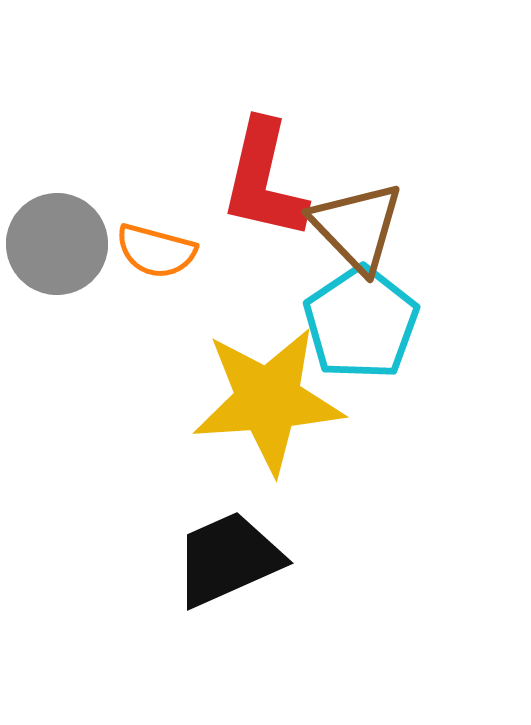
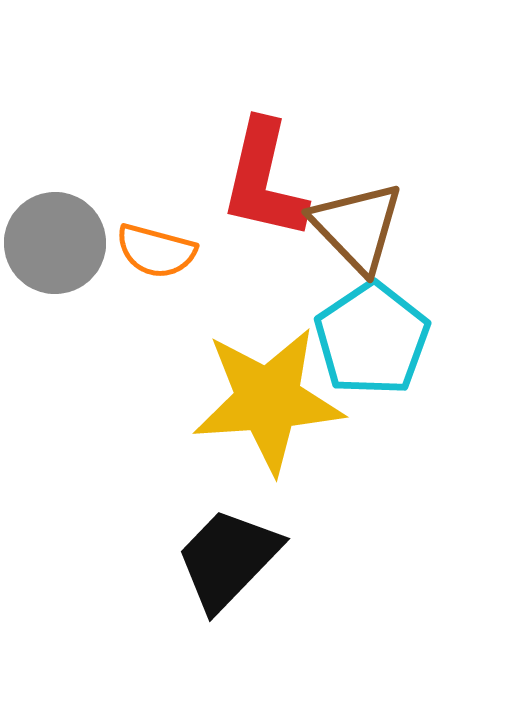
gray circle: moved 2 px left, 1 px up
cyan pentagon: moved 11 px right, 16 px down
black trapezoid: rotated 22 degrees counterclockwise
